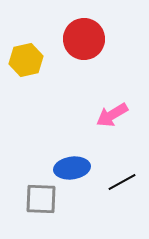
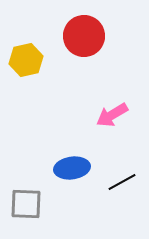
red circle: moved 3 px up
gray square: moved 15 px left, 5 px down
